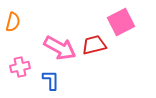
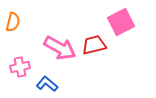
blue L-shape: moved 4 px left, 4 px down; rotated 50 degrees counterclockwise
